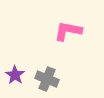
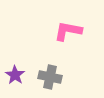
gray cross: moved 3 px right, 2 px up; rotated 10 degrees counterclockwise
